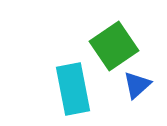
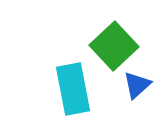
green square: rotated 9 degrees counterclockwise
